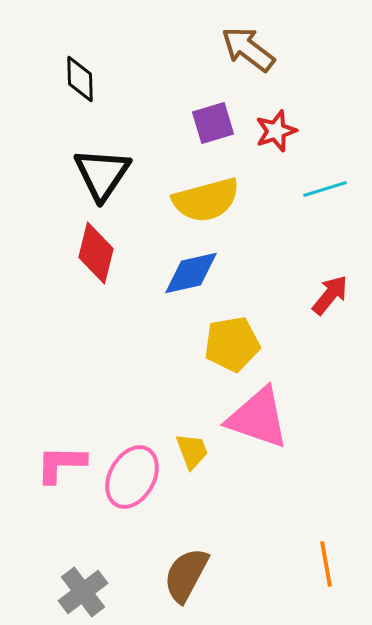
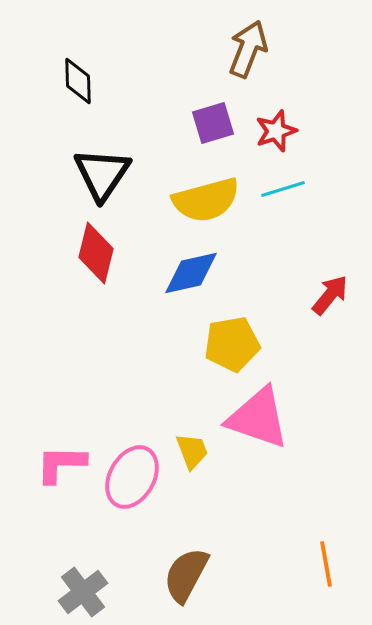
brown arrow: rotated 74 degrees clockwise
black diamond: moved 2 px left, 2 px down
cyan line: moved 42 px left
